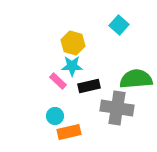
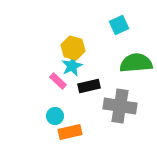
cyan square: rotated 24 degrees clockwise
yellow hexagon: moved 5 px down
cyan star: rotated 25 degrees counterclockwise
green semicircle: moved 16 px up
gray cross: moved 3 px right, 2 px up
orange rectangle: moved 1 px right
